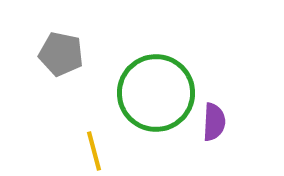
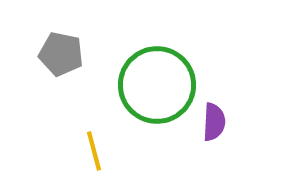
green circle: moved 1 px right, 8 px up
